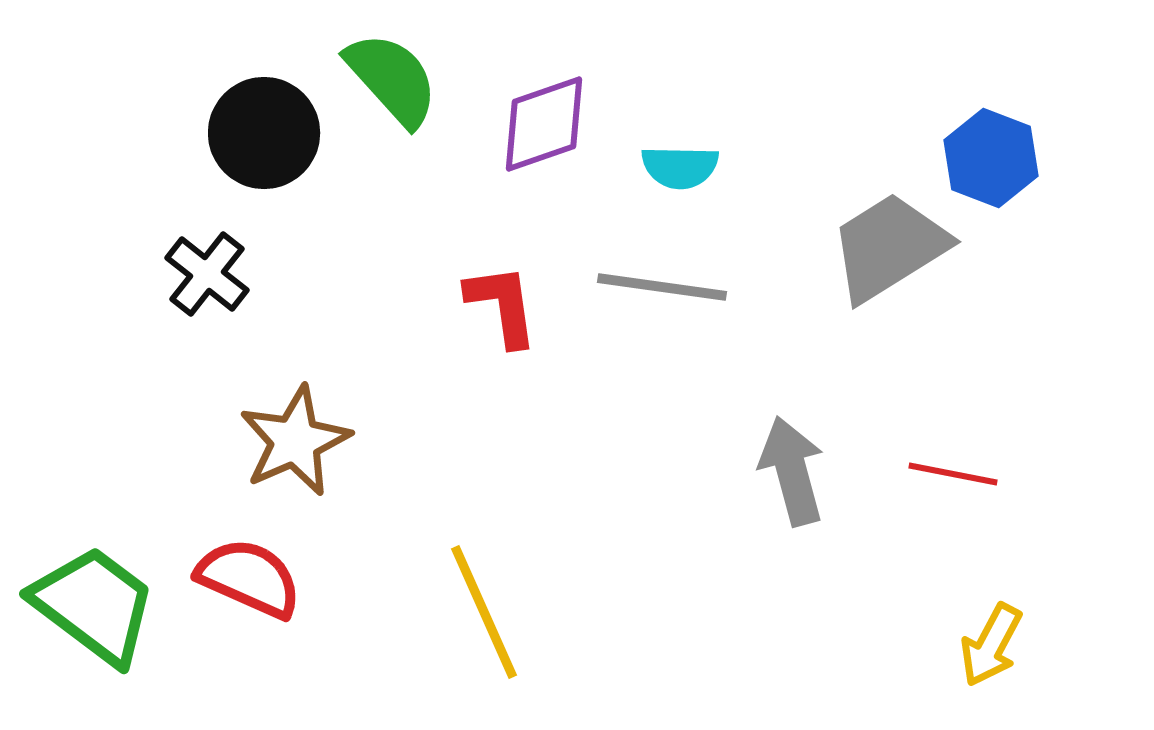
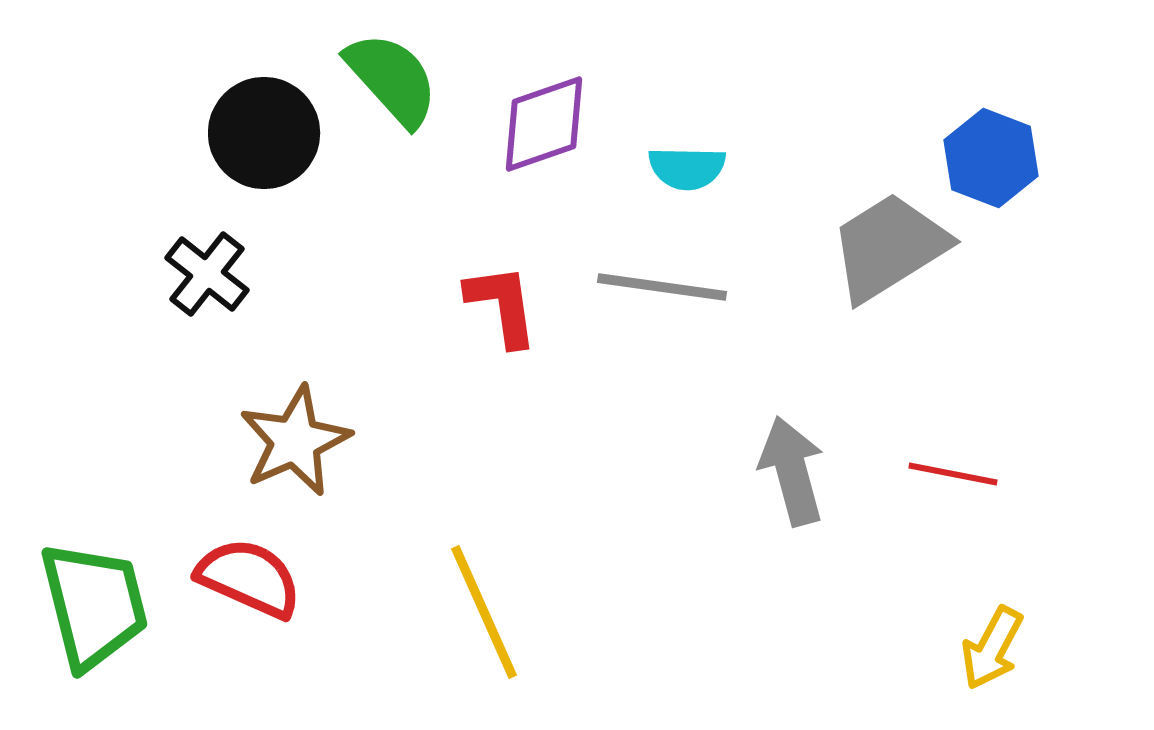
cyan semicircle: moved 7 px right, 1 px down
green trapezoid: rotated 39 degrees clockwise
yellow arrow: moved 1 px right, 3 px down
